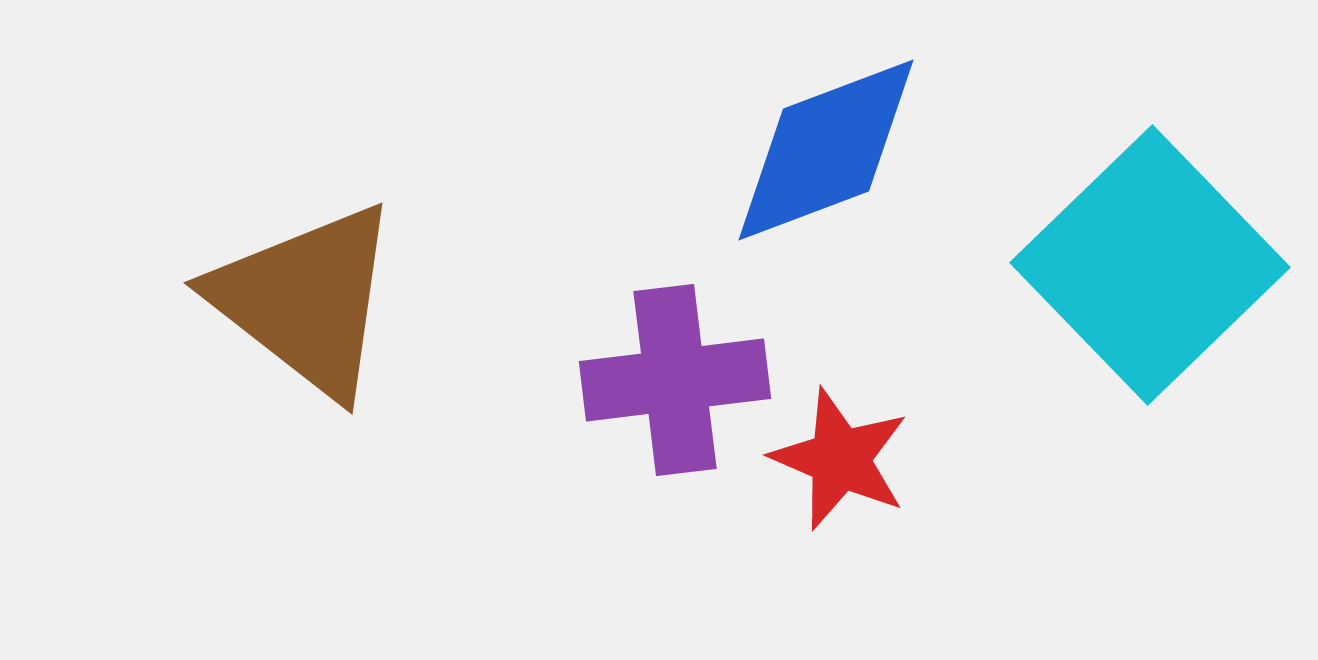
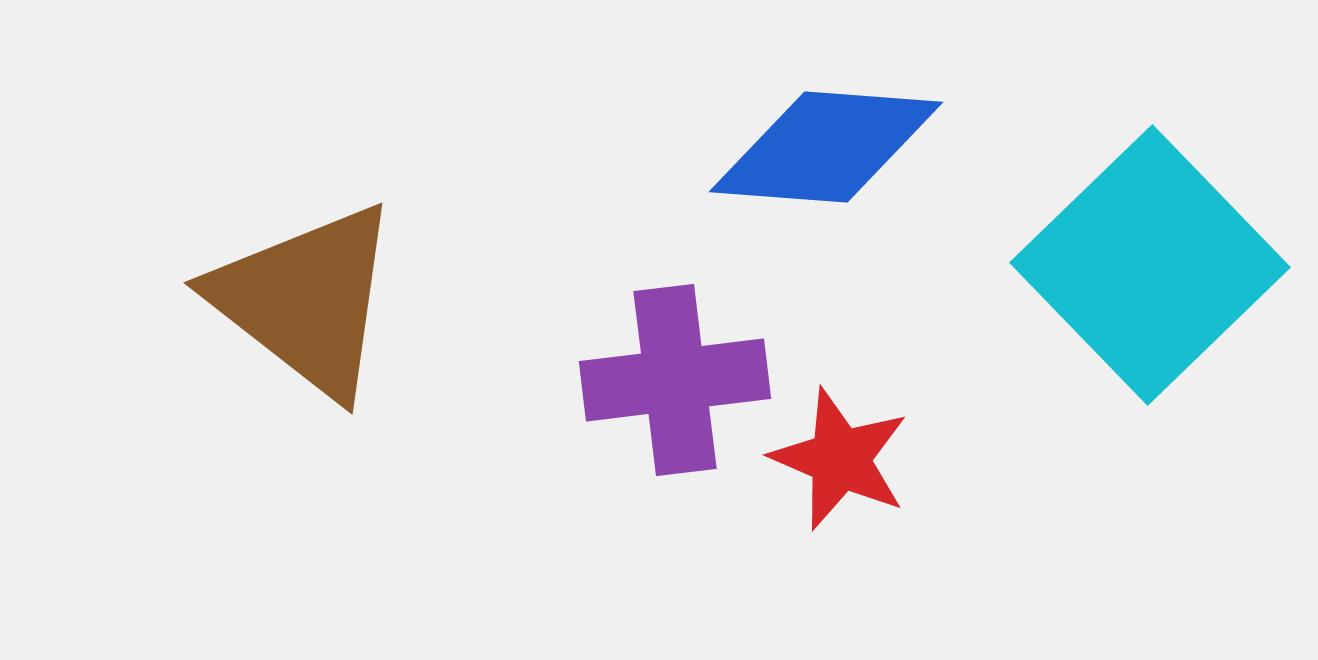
blue diamond: moved 3 px up; rotated 25 degrees clockwise
